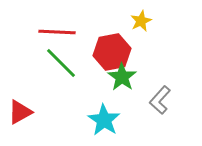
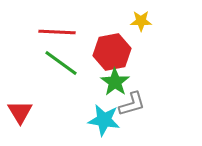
yellow star: rotated 25 degrees clockwise
green line: rotated 9 degrees counterclockwise
green star: moved 7 px left, 5 px down
gray L-shape: moved 28 px left, 4 px down; rotated 148 degrees counterclockwise
red triangle: rotated 32 degrees counterclockwise
cyan star: rotated 24 degrees counterclockwise
